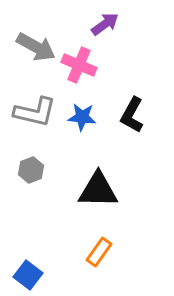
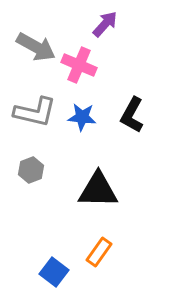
purple arrow: rotated 12 degrees counterclockwise
blue square: moved 26 px right, 3 px up
